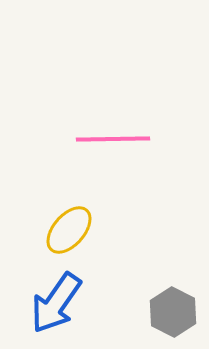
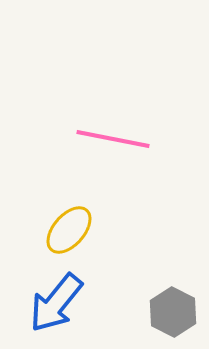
pink line: rotated 12 degrees clockwise
blue arrow: rotated 4 degrees clockwise
